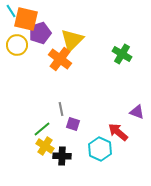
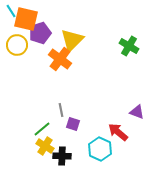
green cross: moved 7 px right, 8 px up
gray line: moved 1 px down
